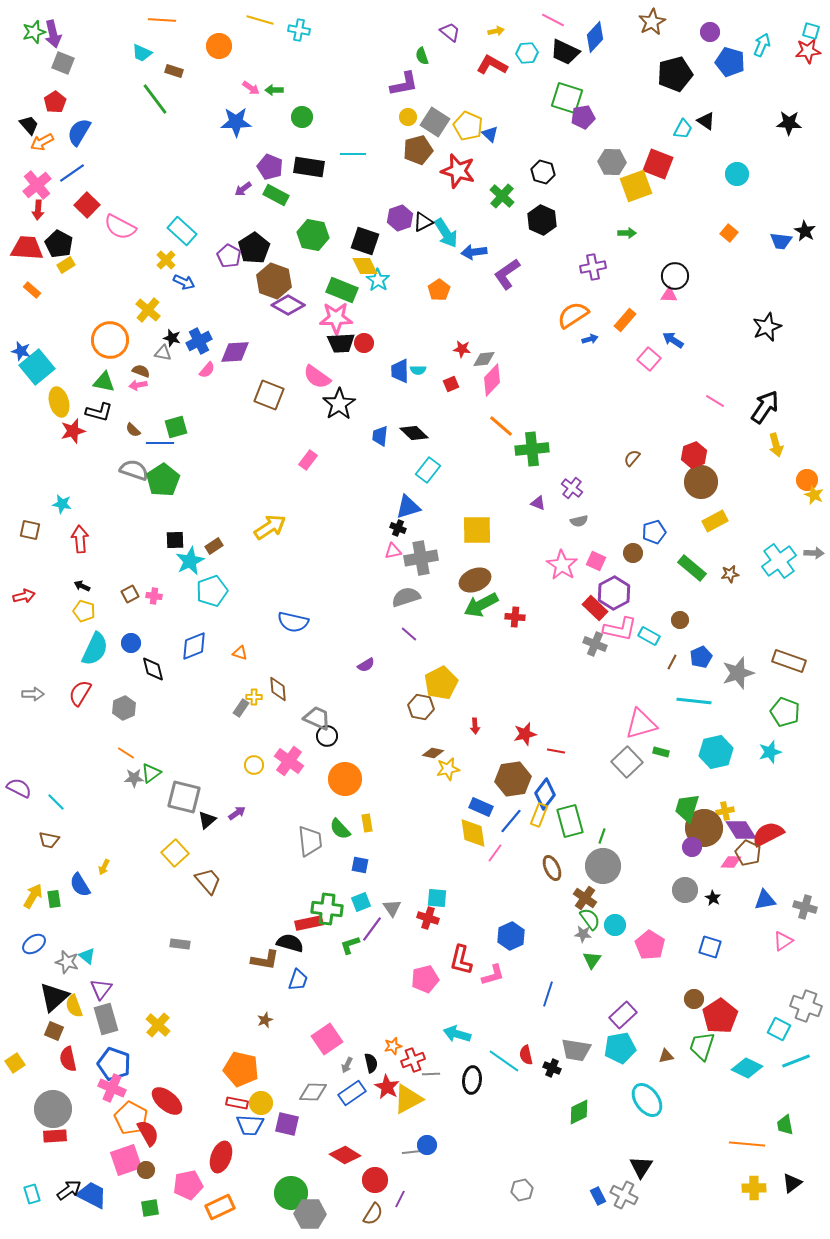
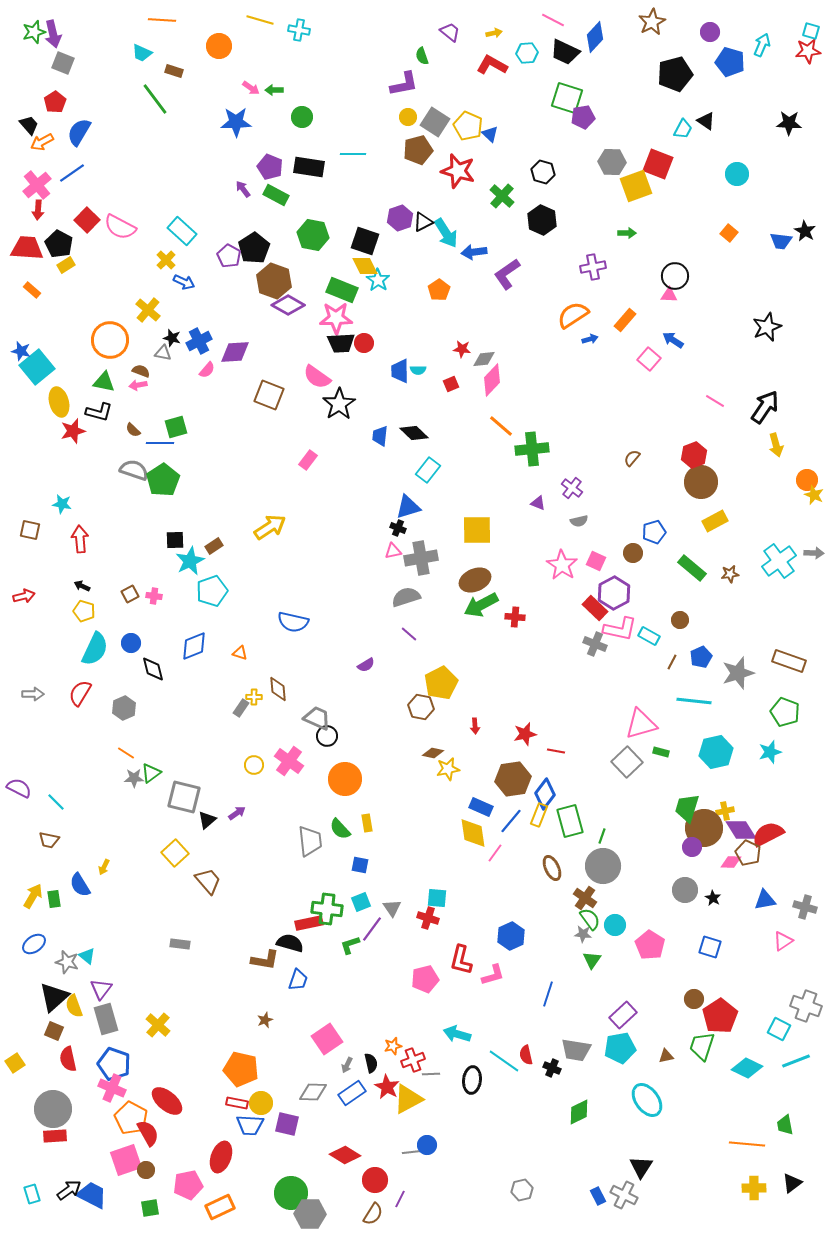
yellow arrow at (496, 31): moved 2 px left, 2 px down
purple arrow at (243, 189): rotated 90 degrees clockwise
red square at (87, 205): moved 15 px down
